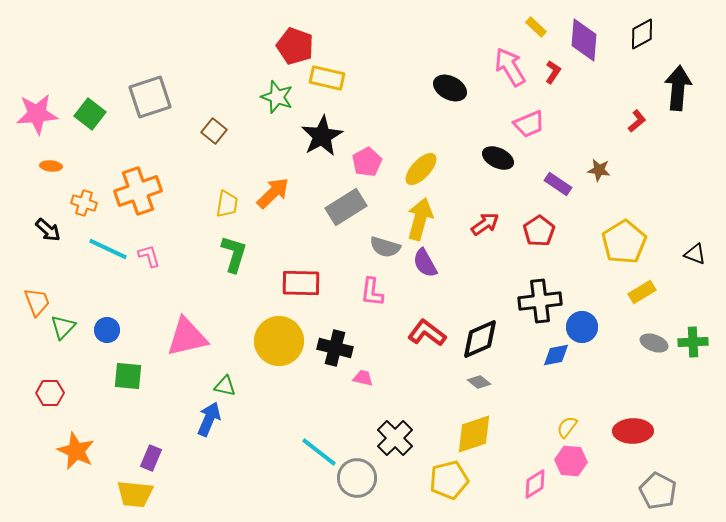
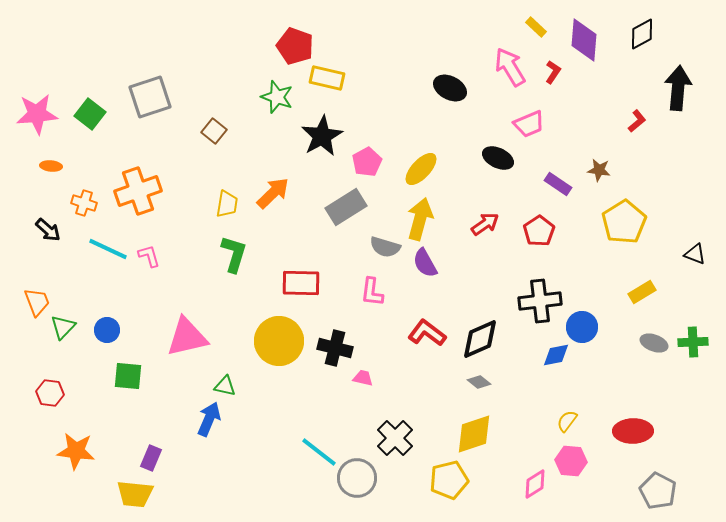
yellow pentagon at (624, 242): moved 20 px up
red hexagon at (50, 393): rotated 8 degrees clockwise
yellow semicircle at (567, 427): moved 6 px up
orange star at (76, 451): rotated 18 degrees counterclockwise
